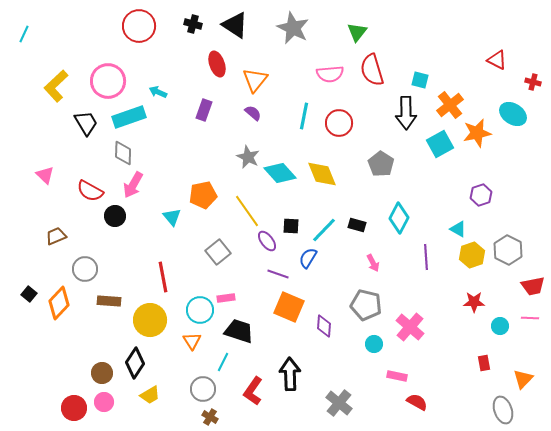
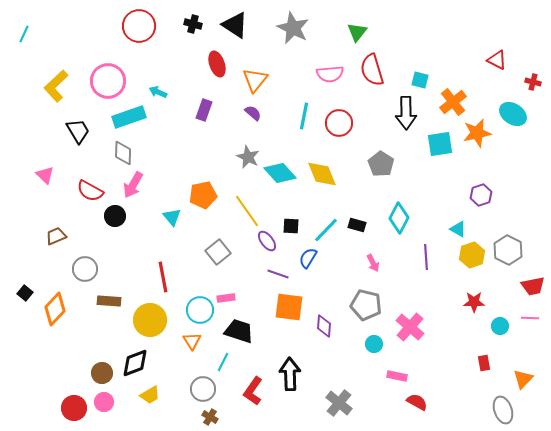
orange cross at (450, 105): moved 3 px right, 3 px up
black trapezoid at (86, 123): moved 8 px left, 8 px down
cyan square at (440, 144): rotated 20 degrees clockwise
cyan line at (324, 230): moved 2 px right
black square at (29, 294): moved 4 px left, 1 px up
orange diamond at (59, 303): moved 4 px left, 6 px down
orange square at (289, 307): rotated 16 degrees counterclockwise
black diamond at (135, 363): rotated 36 degrees clockwise
